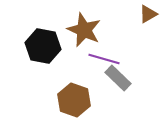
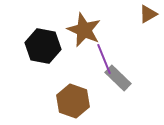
purple line: rotated 52 degrees clockwise
brown hexagon: moved 1 px left, 1 px down
